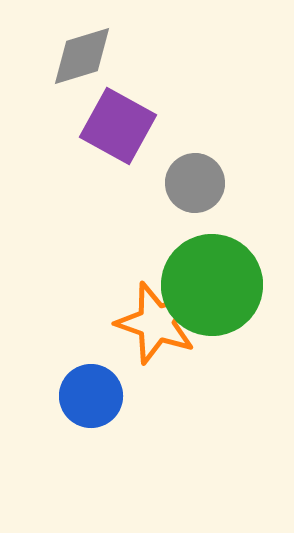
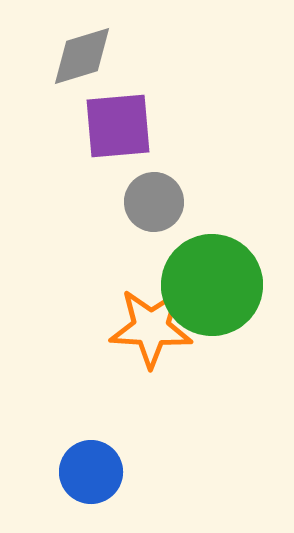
purple square: rotated 34 degrees counterclockwise
gray circle: moved 41 px left, 19 px down
orange star: moved 5 px left, 5 px down; rotated 16 degrees counterclockwise
blue circle: moved 76 px down
